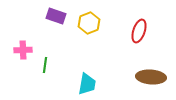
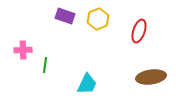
purple rectangle: moved 9 px right
yellow hexagon: moved 9 px right, 4 px up
brown ellipse: rotated 12 degrees counterclockwise
cyan trapezoid: rotated 15 degrees clockwise
